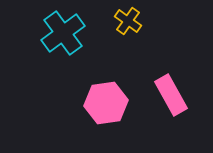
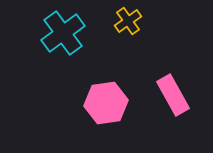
yellow cross: rotated 20 degrees clockwise
pink rectangle: moved 2 px right
